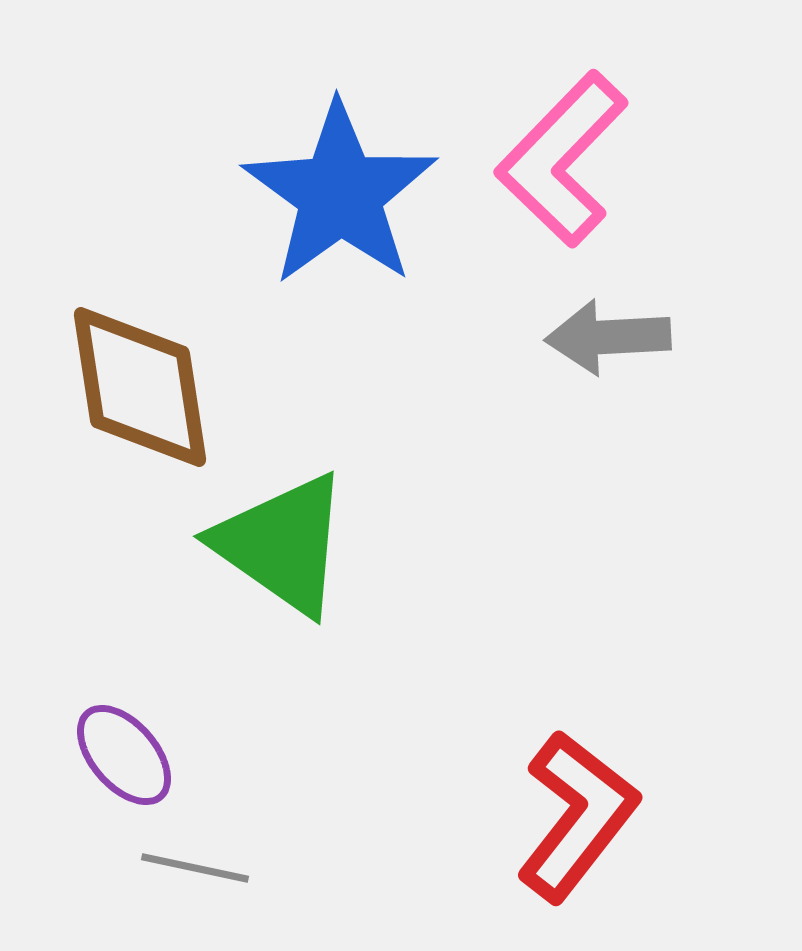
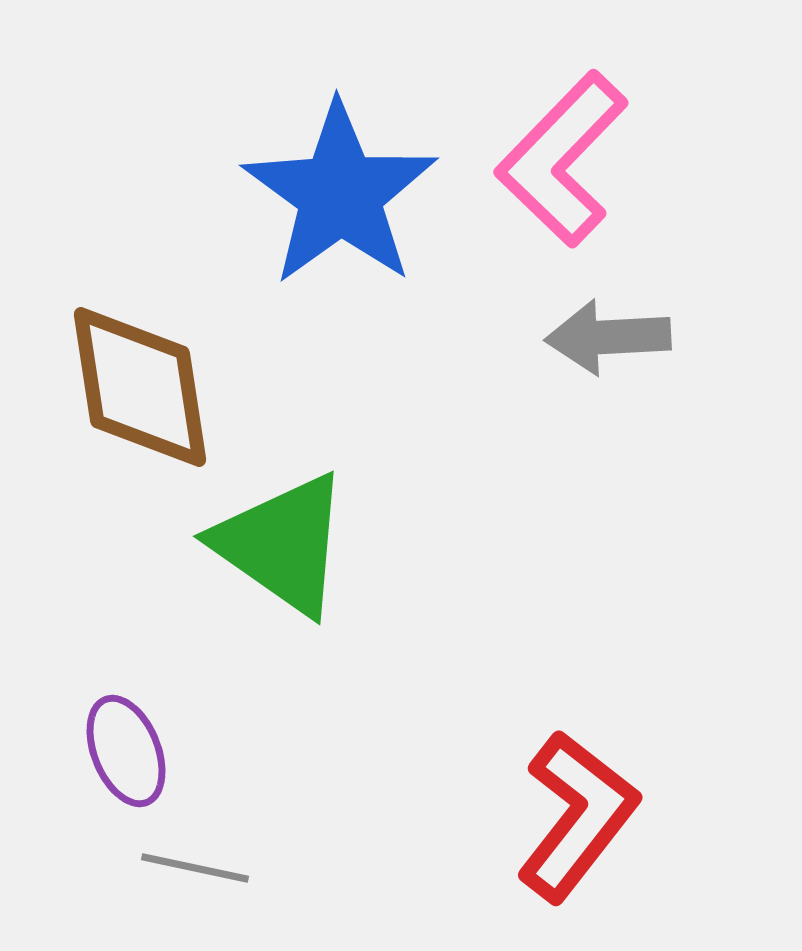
purple ellipse: moved 2 px right, 4 px up; rotated 19 degrees clockwise
